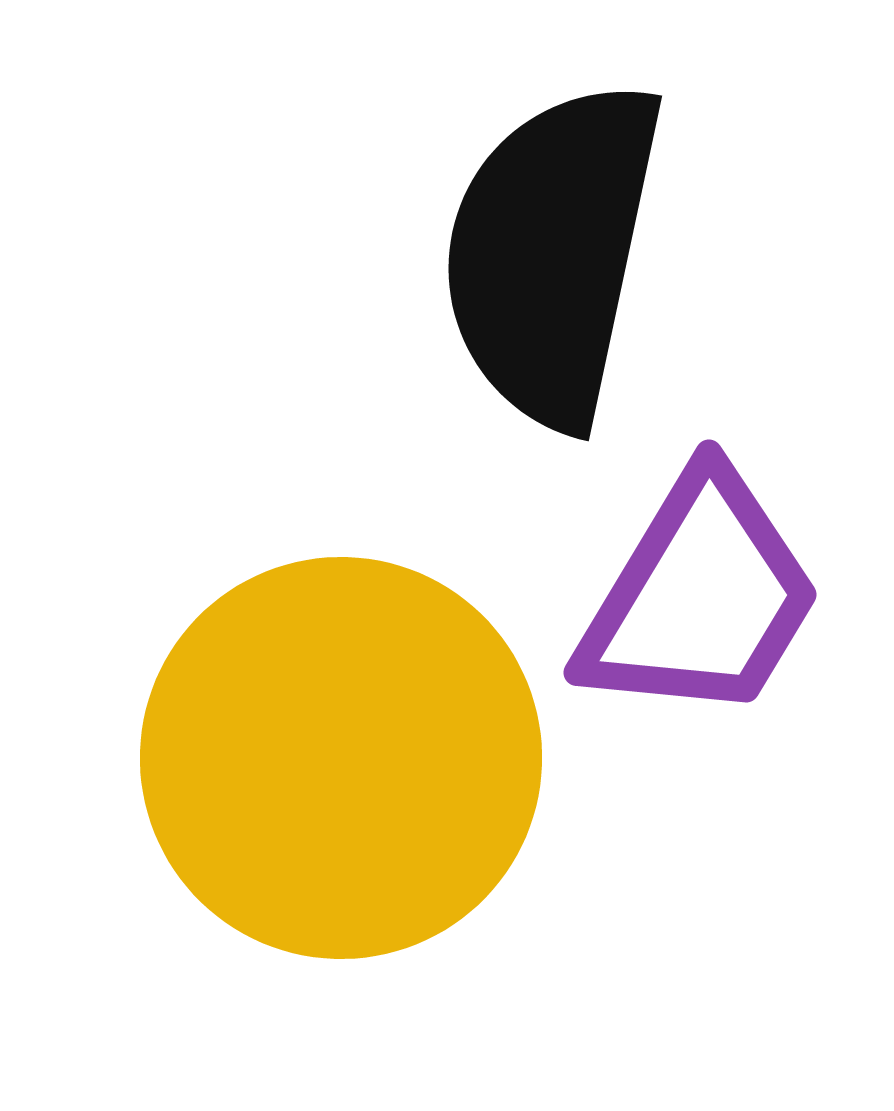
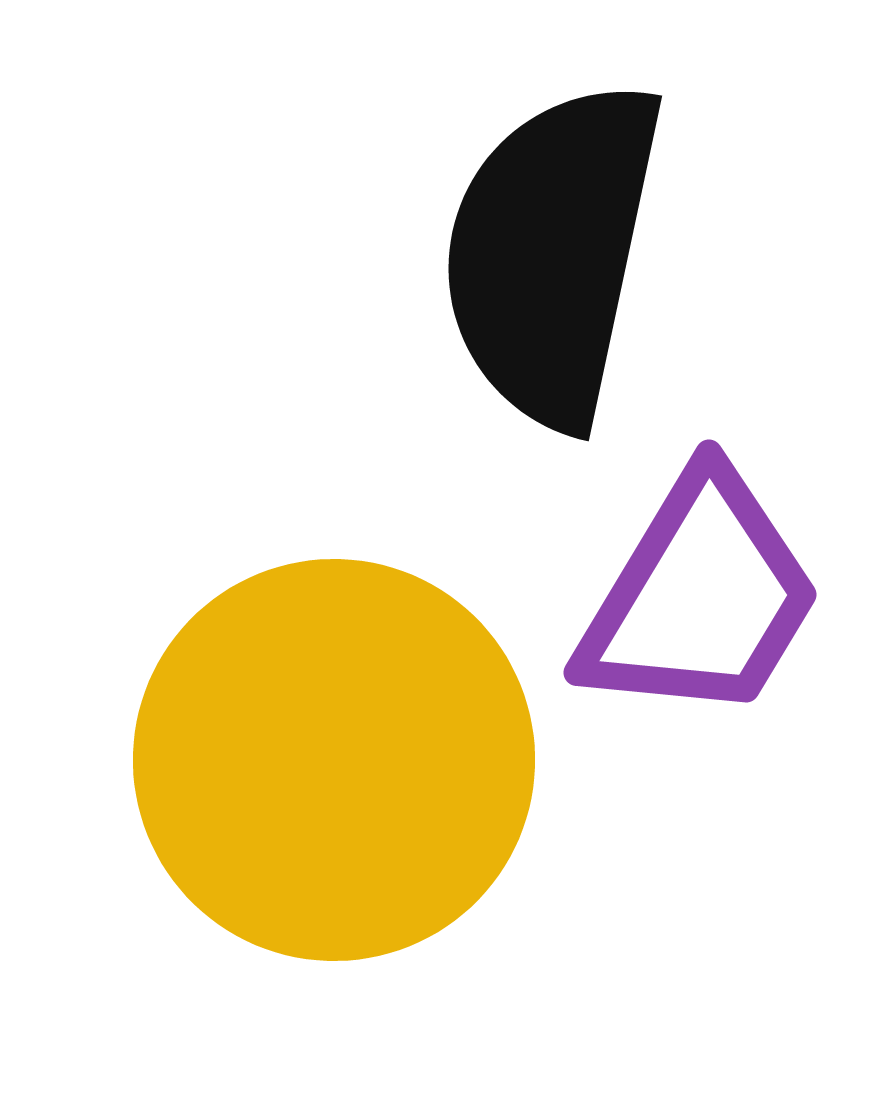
yellow circle: moved 7 px left, 2 px down
